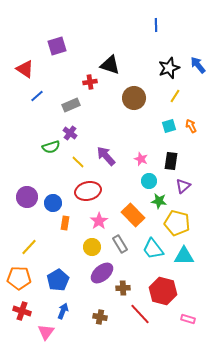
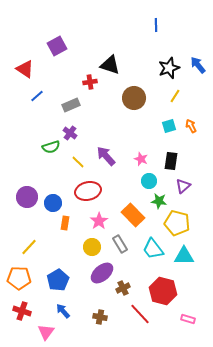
purple square at (57, 46): rotated 12 degrees counterclockwise
brown cross at (123, 288): rotated 24 degrees counterclockwise
blue arrow at (63, 311): rotated 63 degrees counterclockwise
